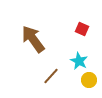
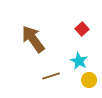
red square: rotated 24 degrees clockwise
brown line: rotated 30 degrees clockwise
